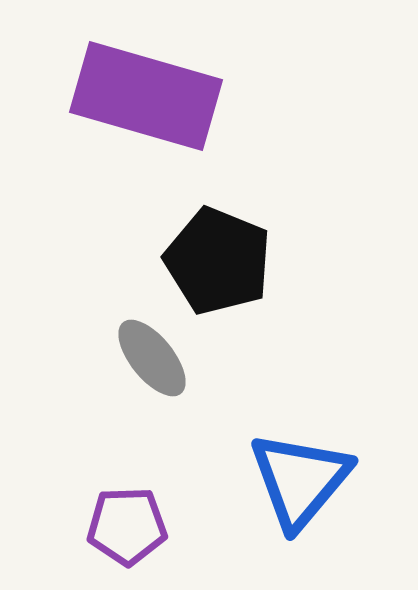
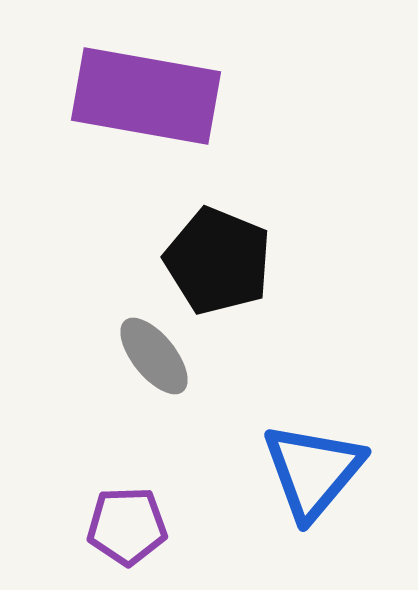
purple rectangle: rotated 6 degrees counterclockwise
gray ellipse: moved 2 px right, 2 px up
blue triangle: moved 13 px right, 9 px up
